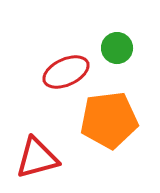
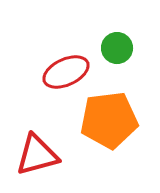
red triangle: moved 3 px up
